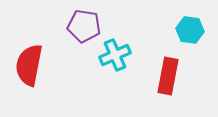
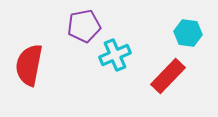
purple pentagon: rotated 20 degrees counterclockwise
cyan hexagon: moved 2 px left, 3 px down
red rectangle: rotated 33 degrees clockwise
